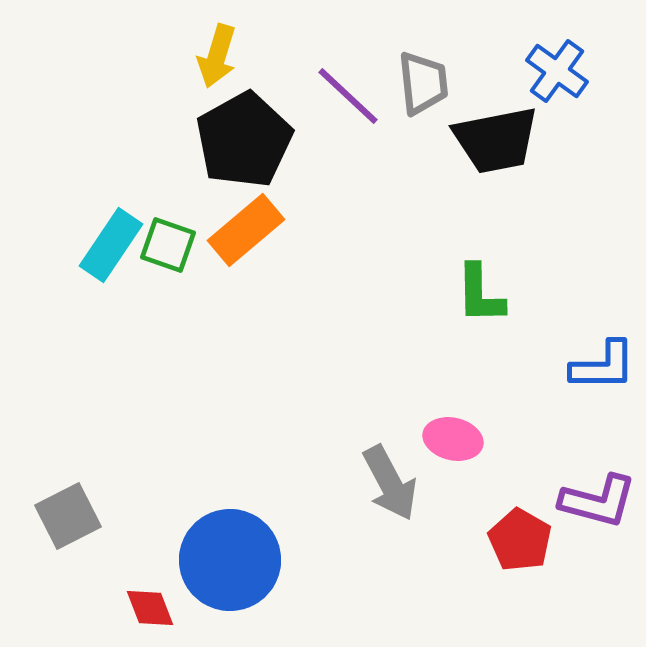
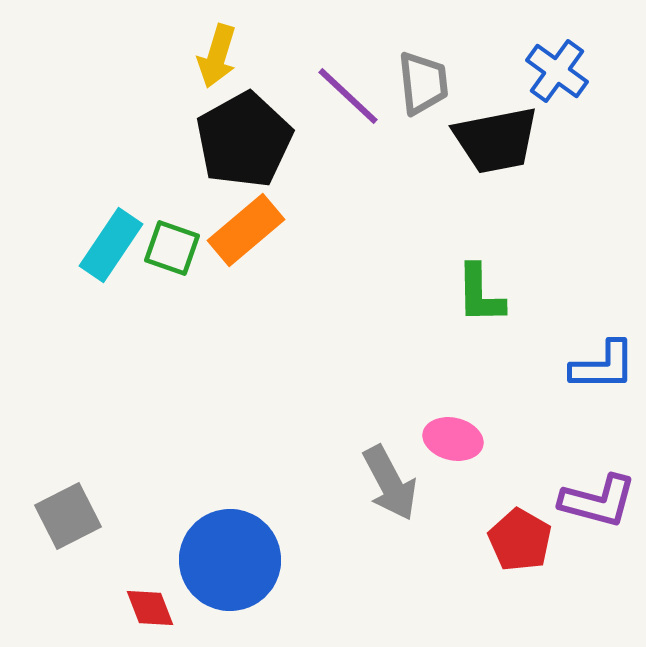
green square: moved 4 px right, 3 px down
